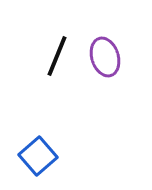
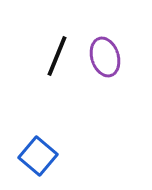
blue square: rotated 9 degrees counterclockwise
